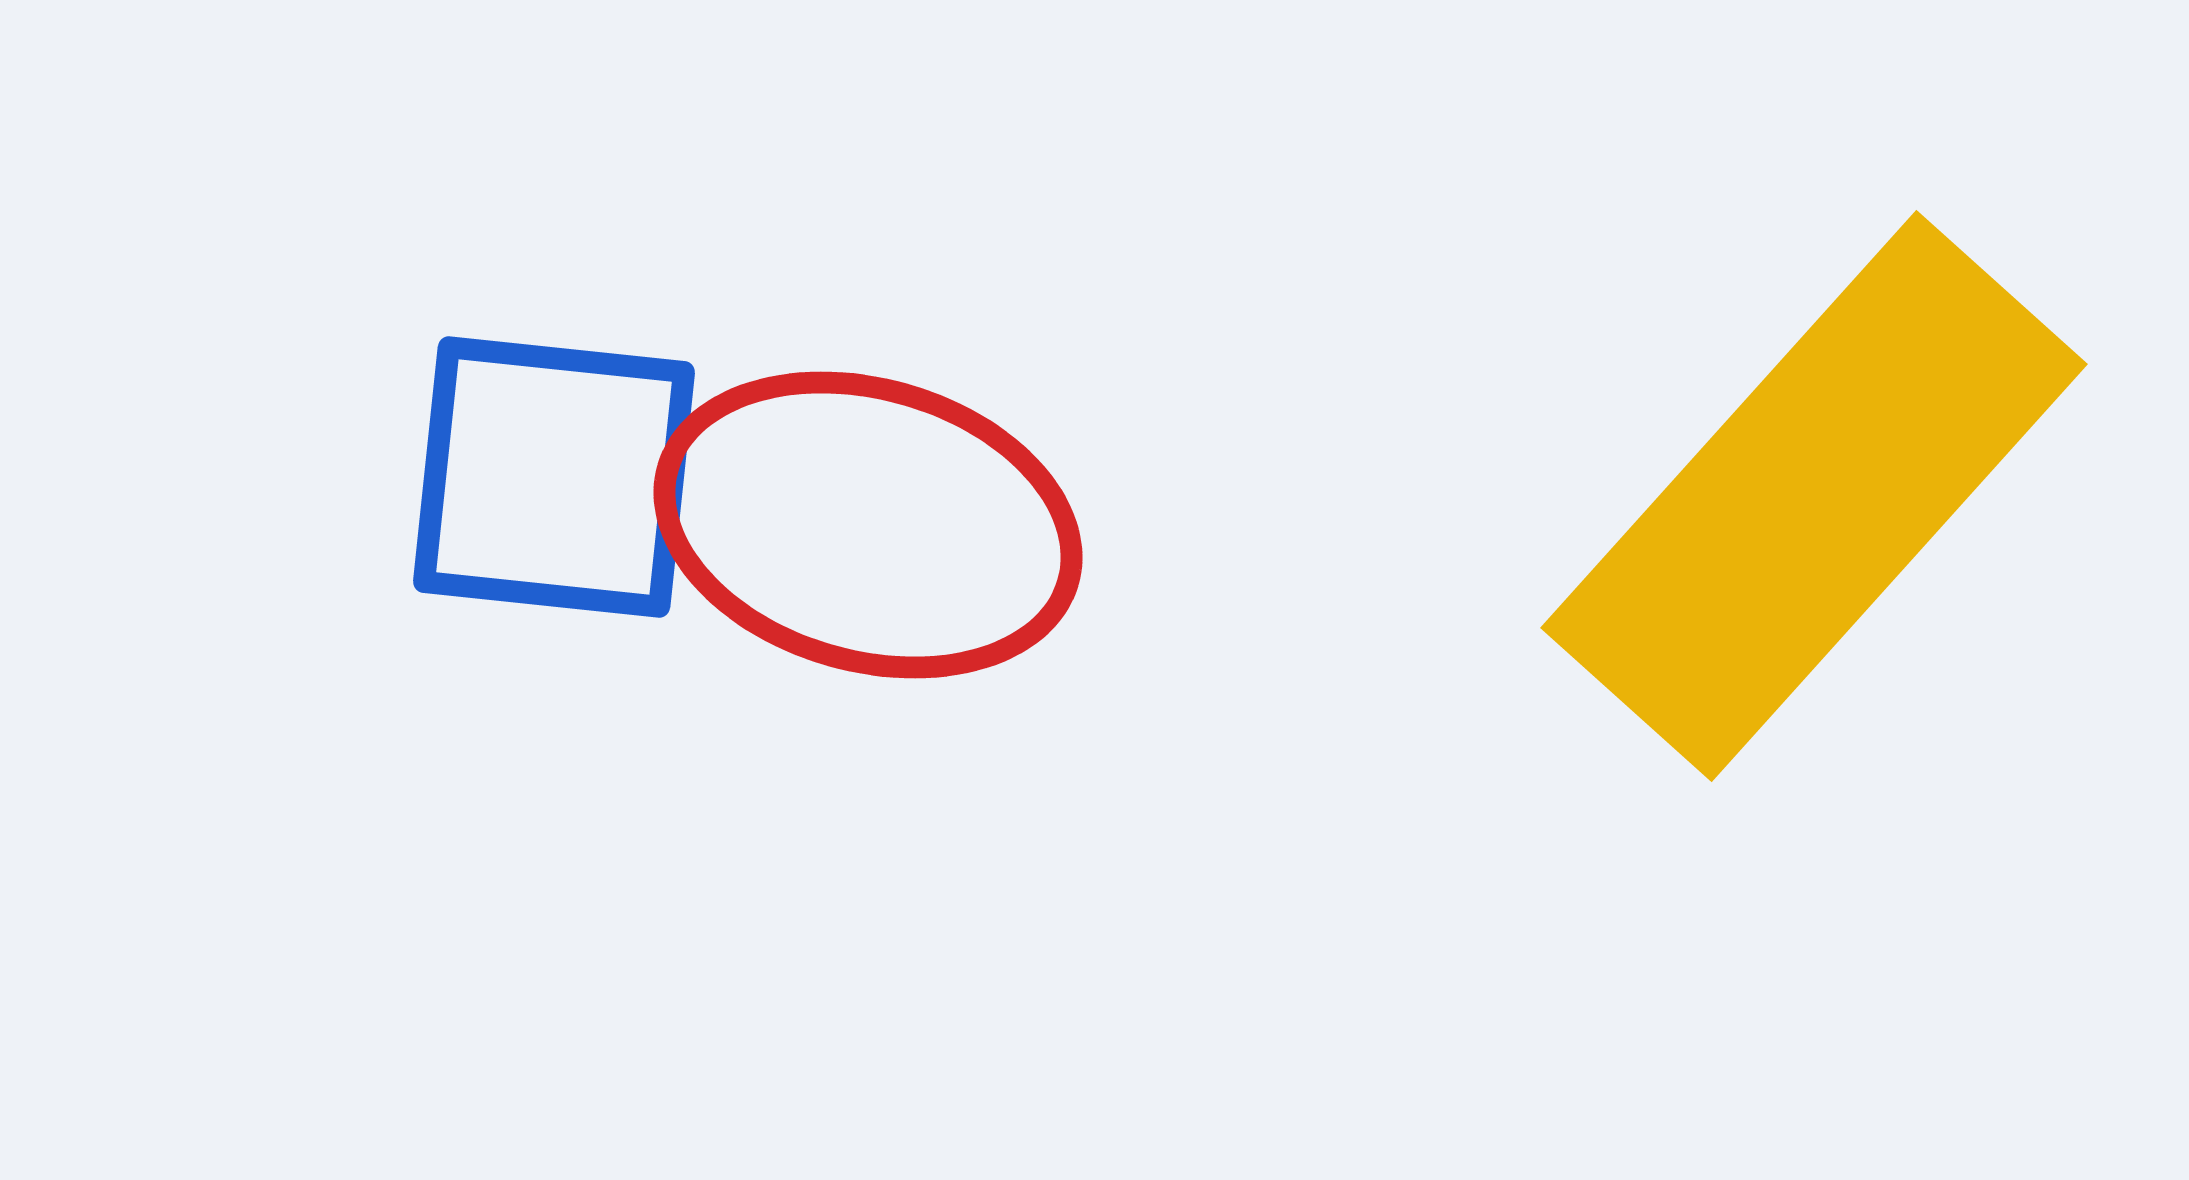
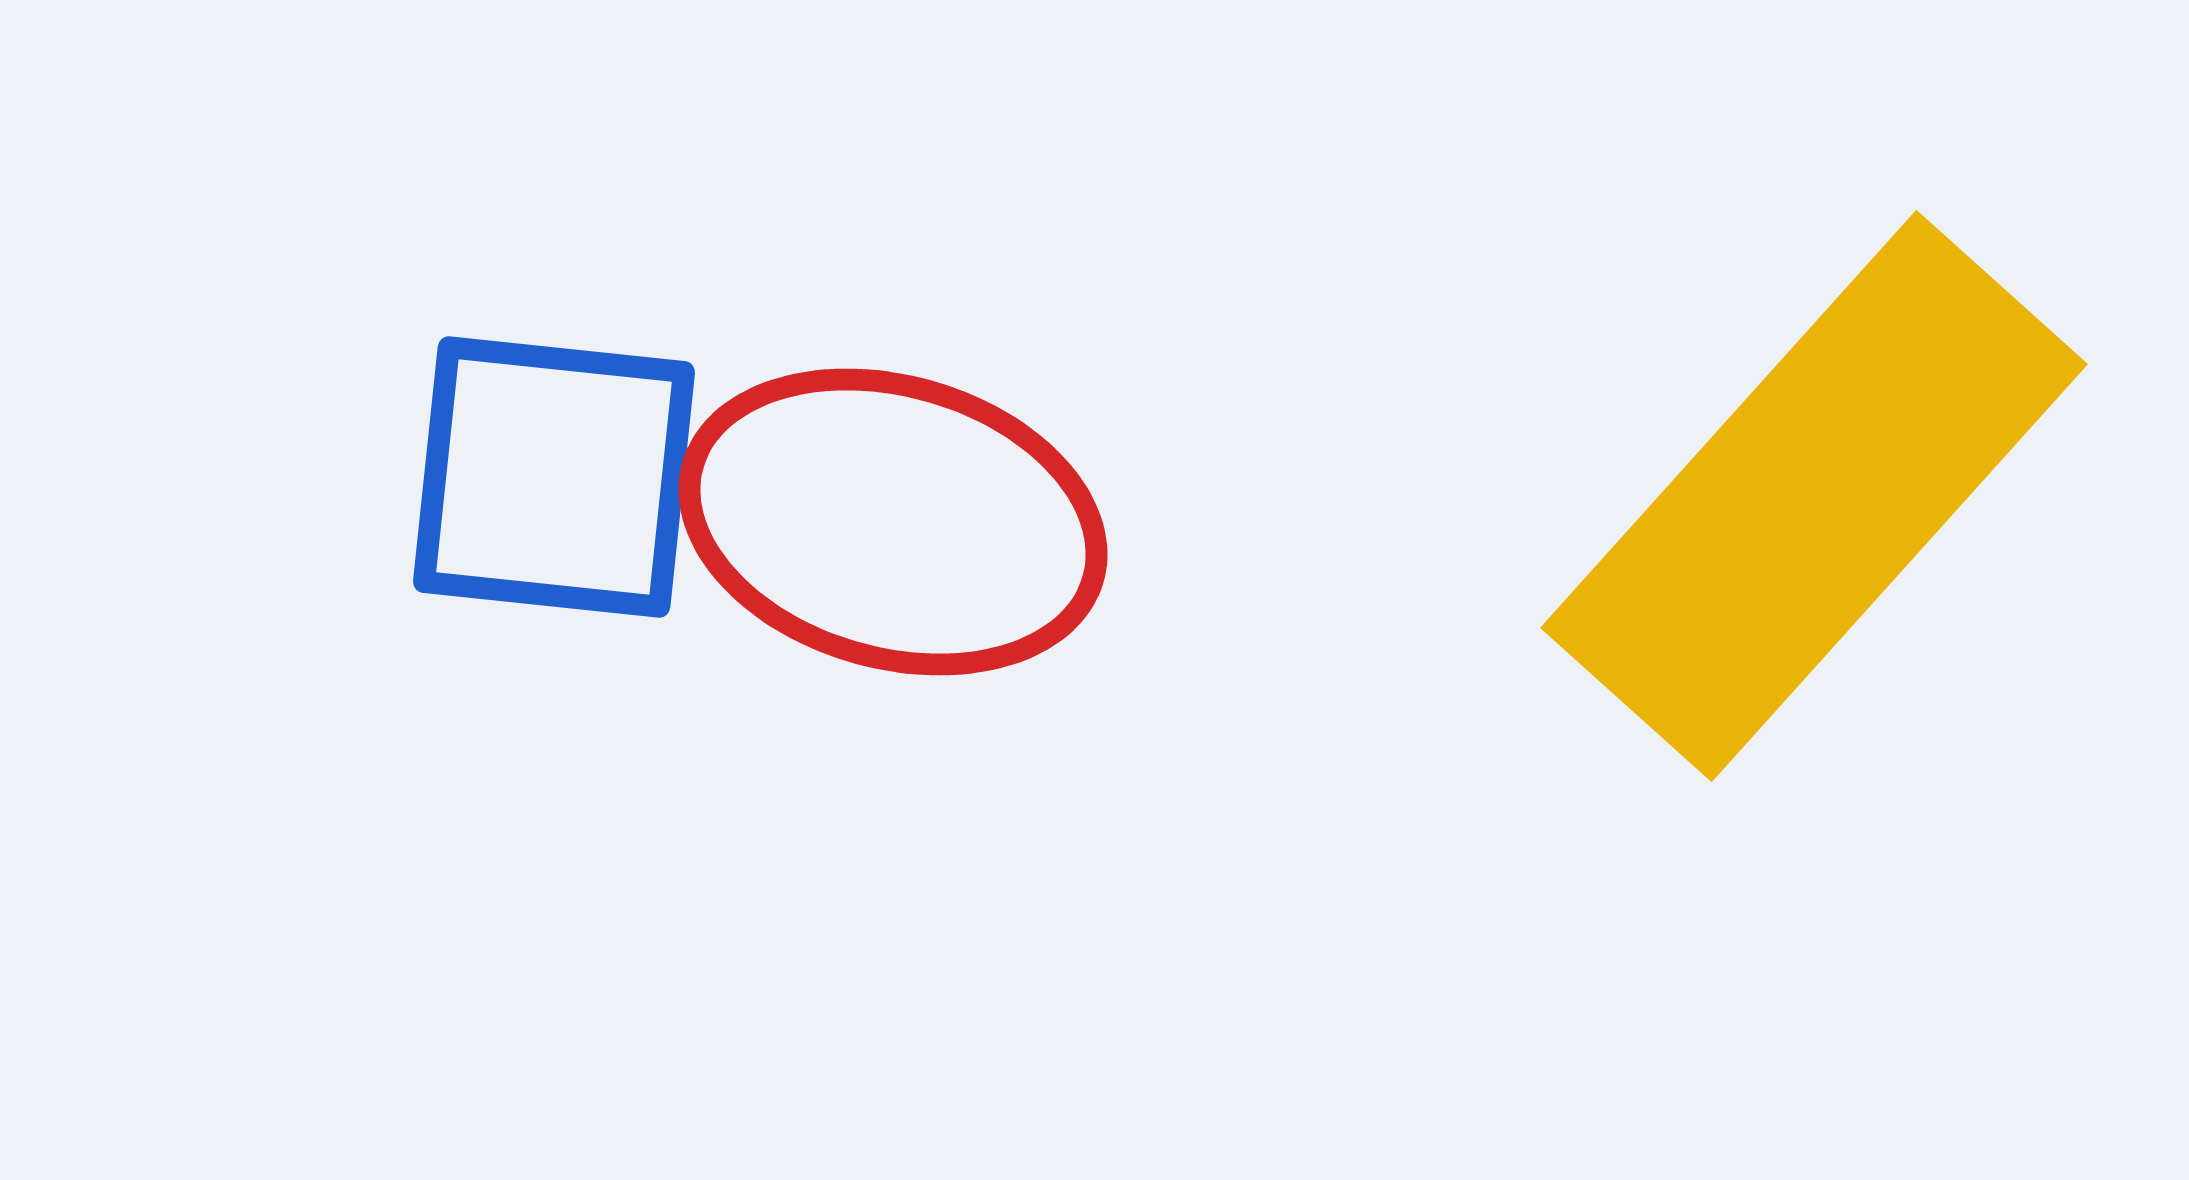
red ellipse: moved 25 px right, 3 px up
